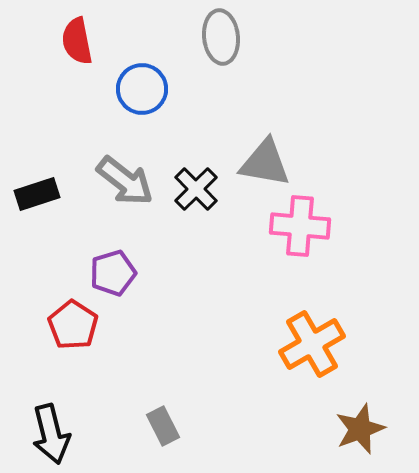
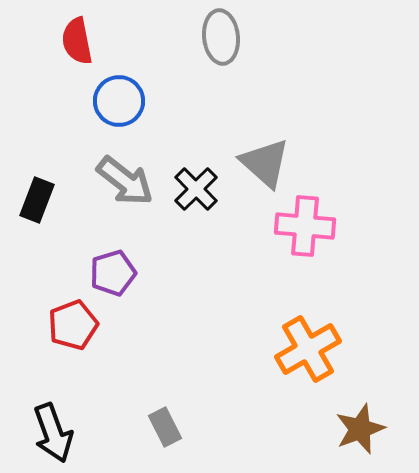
blue circle: moved 23 px left, 12 px down
gray triangle: rotated 32 degrees clockwise
black rectangle: moved 6 px down; rotated 51 degrees counterclockwise
pink cross: moved 5 px right
red pentagon: rotated 18 degrees clockwise
orange cross: moved 4 px left, 5 px down
gray rectangle: moved 2 px right, 1 px down
black arrow: moved 2 px right, 1 px up; rotated 6 degrees counterclockwise
